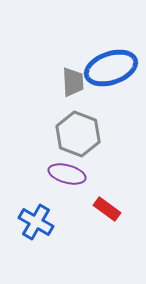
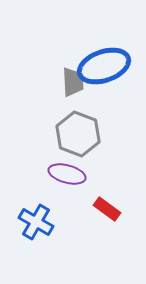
blue ellipse: moved 7 px left, 2 px up
